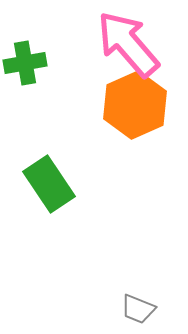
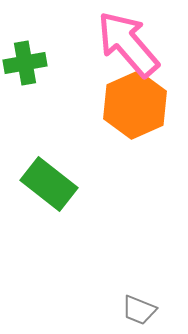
green rectangle: rotated 18 degrees counterclockwise
gray trapezoid: moved 1 px right, 1 px down
